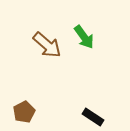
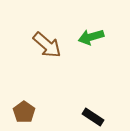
green arrow: moved 7 px right; rotated 110 degrees clockwise
brown pentagon: rotated 10 degrees counterclockwise
